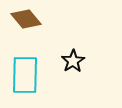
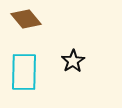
cyan rectangle: moved 1 px left, 3 px up
